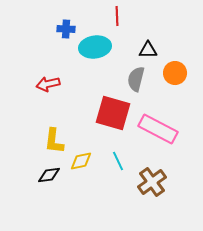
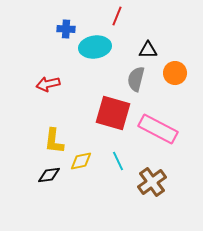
red line: rotated 24 degrees clockwise
